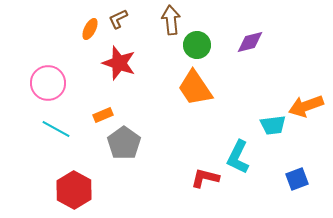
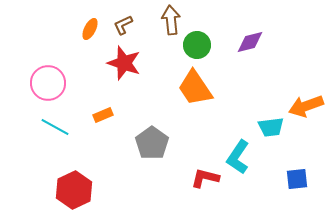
brown L-shape: moved 5 px right, 6 px down
red star: moved 5 px right
cyan trapezoid: moved 2 px left, 2 px down
cyan line: moved 1 px left, 2 px up
gray pentagon: moved 28 px right
cyan L-shape: rotated 8 degrees clockwise
blue square: rotated 15 degrees clockwise
red hexagon: rotated 6 degrees clockwise
